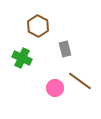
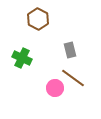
brown hexagon: moved 7 px up
gray rectangle: moved 5 px right, 1 px down
brown line: moved 7 px left, 3 px up
